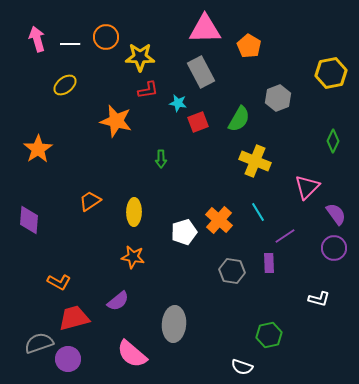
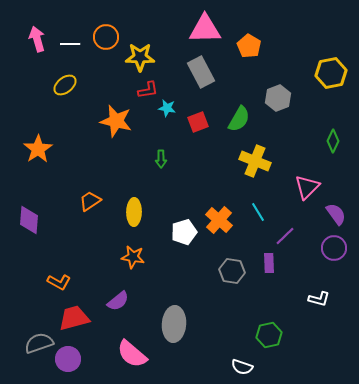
cyan star at (178, 103): moved 11 px left, 5 px down
purple line at (285, 236): rotated 10 degrees counterclockwise
